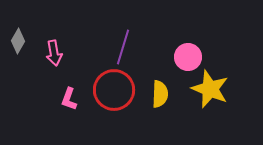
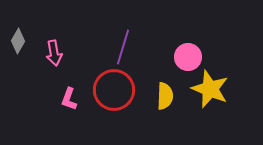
yellow semicircle: moved 5 px right, 2 px down
